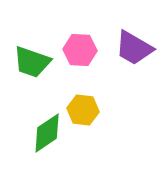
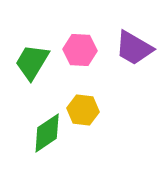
green trapezoid: rotated 102 degrees clockwise
